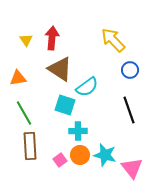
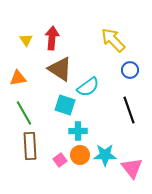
cyan semicircle: moved 1 px right
cyan star: rotated 15 degrees counterclockwise
